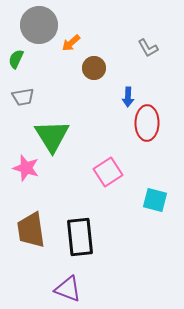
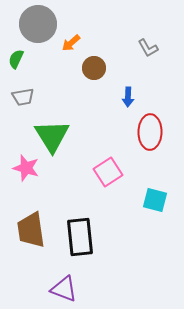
gray circle: moved 1 px left, 1 px up
red ellipse: moved 3 px right, 9 px down
purple triangle: moved 4 px left
